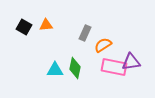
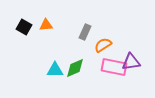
gray rectangle: moved 1 px up
green diamond: rotated 55 degrees clockwise
